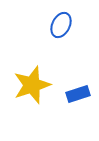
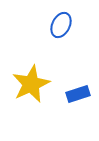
yellow star: moved 1 px left, 1 px up; rotated 6 degrees counterclockwise
